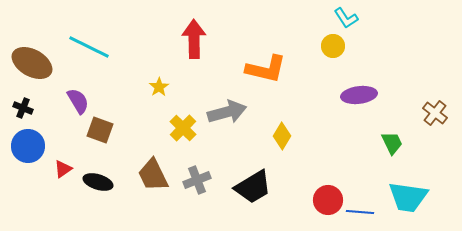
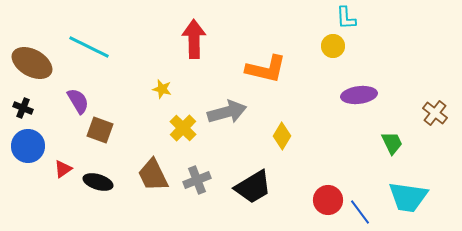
cyan L-shape: rotated 30 degrees clockwise
yellow star: moved 3 px right, 2 px down; rotated 24 degrees counterclockwise
blue line: rotated 48 degrees clockwise
